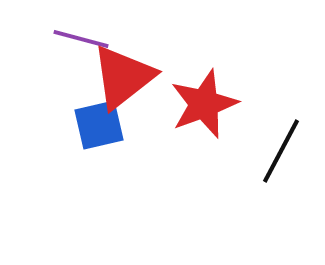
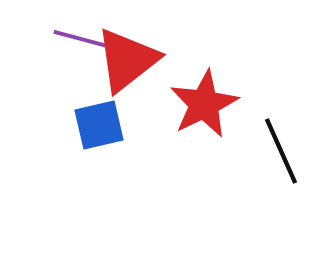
red triangle: moved 4 px right, 17 px up
red star: rotated 6 degrees counterclockwise
black line: rotated 52 degrees counterclockwise
